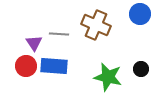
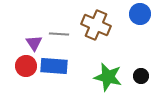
black circle: moved 7 px down
